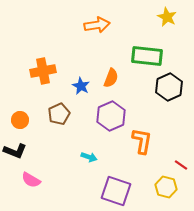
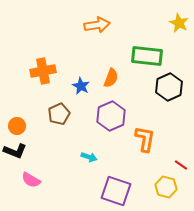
yellow star: moved 12 px right, 6 px down
orange circle: moved 3 px left, 6 px down
orange L-shape: moved 3 px right, 2 px up
